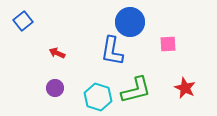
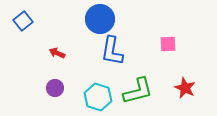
blue circle: moved 30 px left, 3 px up
green L-shape: moved 2 px right, 1 px down
